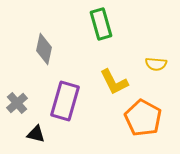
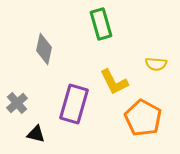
purple rectangle: moved 9 px right, 3 px down
